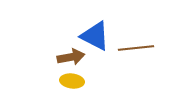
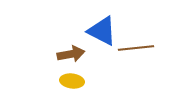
blue triangle: moved 7 px right, 5 px up
brown arrow: moved 3 px up
